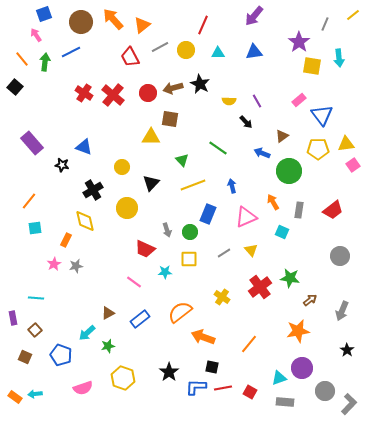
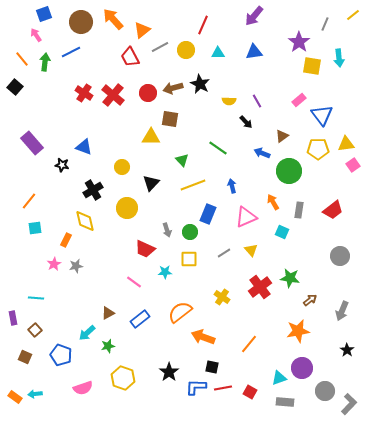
orange triangle at (142, 25): moved 5 px down
